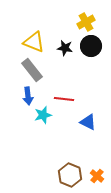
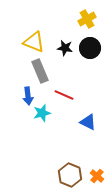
yellow cross: moved 1 px right, 3 px up
black circle: moved 1 px left, 2 px down
gray rectangle: moved 8 px right, 1 px down; rotated 15 degrees clockwise
red line: moved 4 px up; rotated 18 degrees clockwise
cyan star: moved 1 px left, 2 px up
